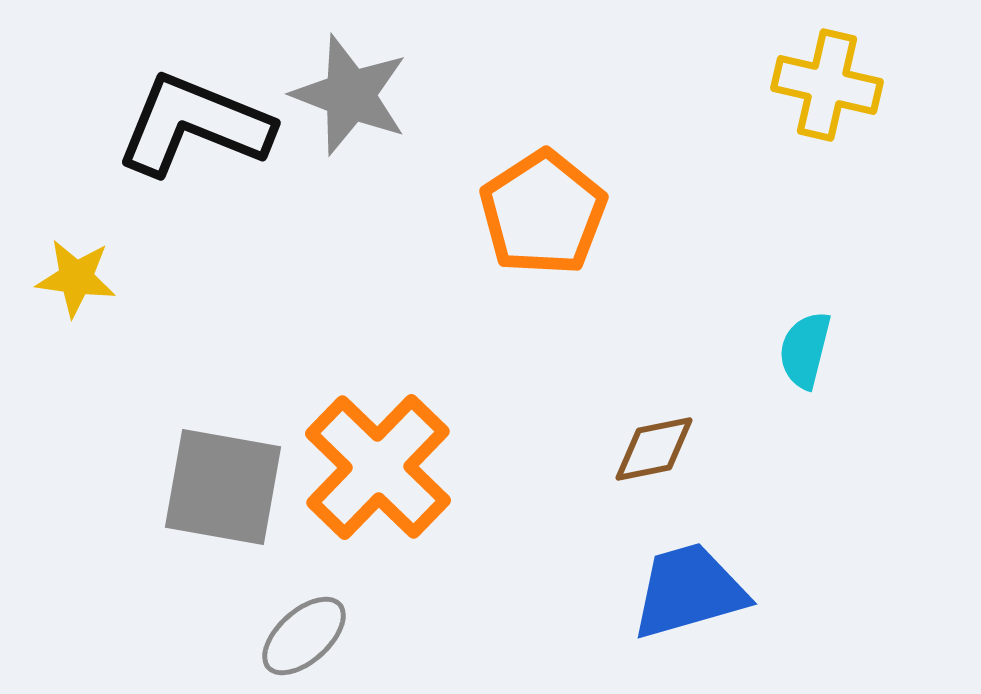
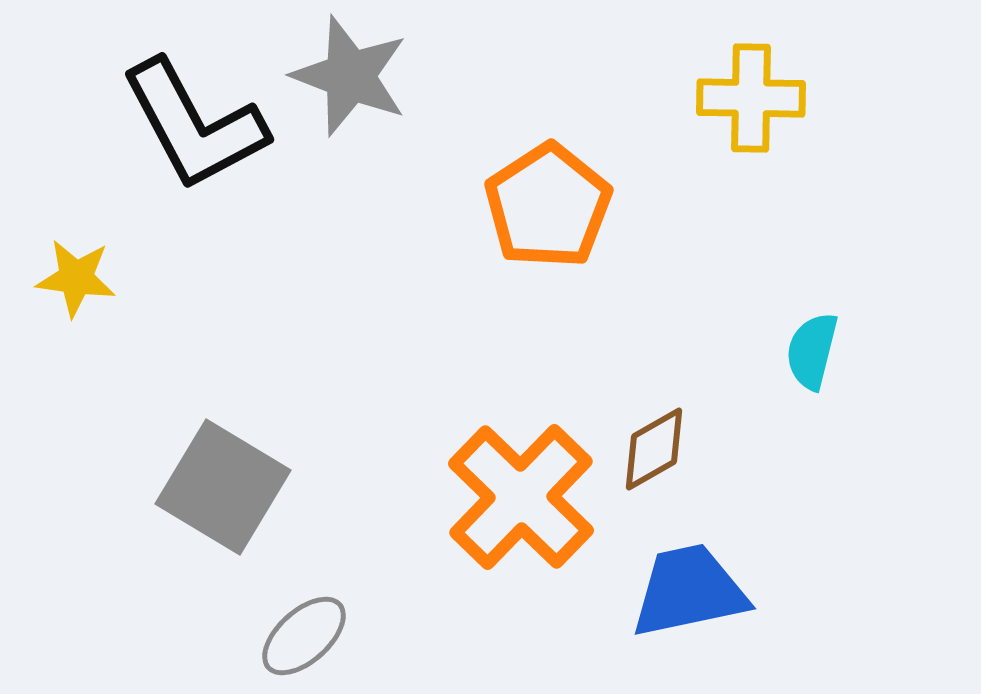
yellow cross: moved 76 px left, 13 px down; rotated 12 degrees counterclockwise
gray star: moved 19 px up
black L-shape: rotated 140 degrees counterclockwise
orange pentagon: moved 5 px right, 7 px up
cyan semicircle: moved 7 px right, 1 px down
brown diamond: rotated 18 degrees counterclockwise
orange cross: moved 143 px right, 30 px down
gray square: rotated 21 degrees clockwise
blue trapezoid: rotated 4 degrees clockwise
